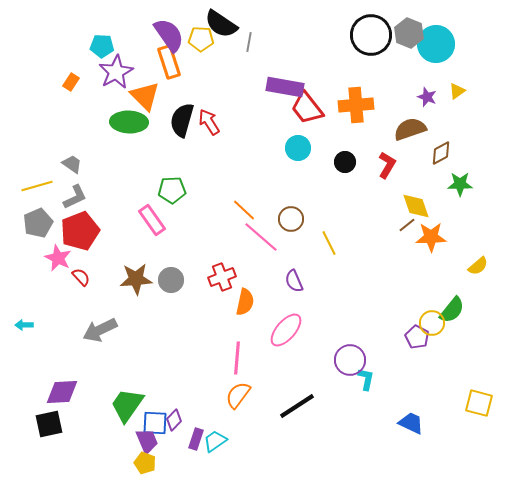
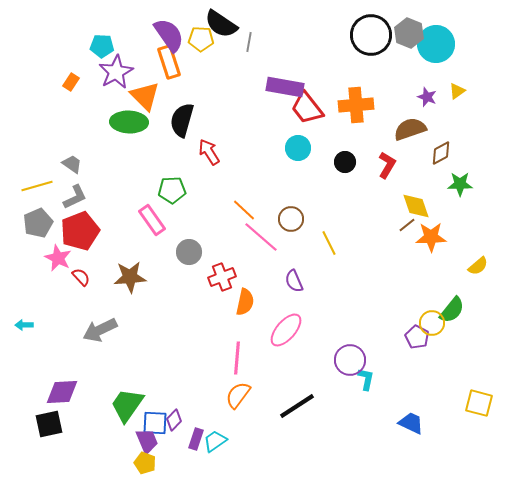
red arrow at (209, 122): moved 30 px down
brown star at (136, 279): moved 6 px left, 2 px up
gray circle at (171, 280): moved 18 px right, 28 px up
